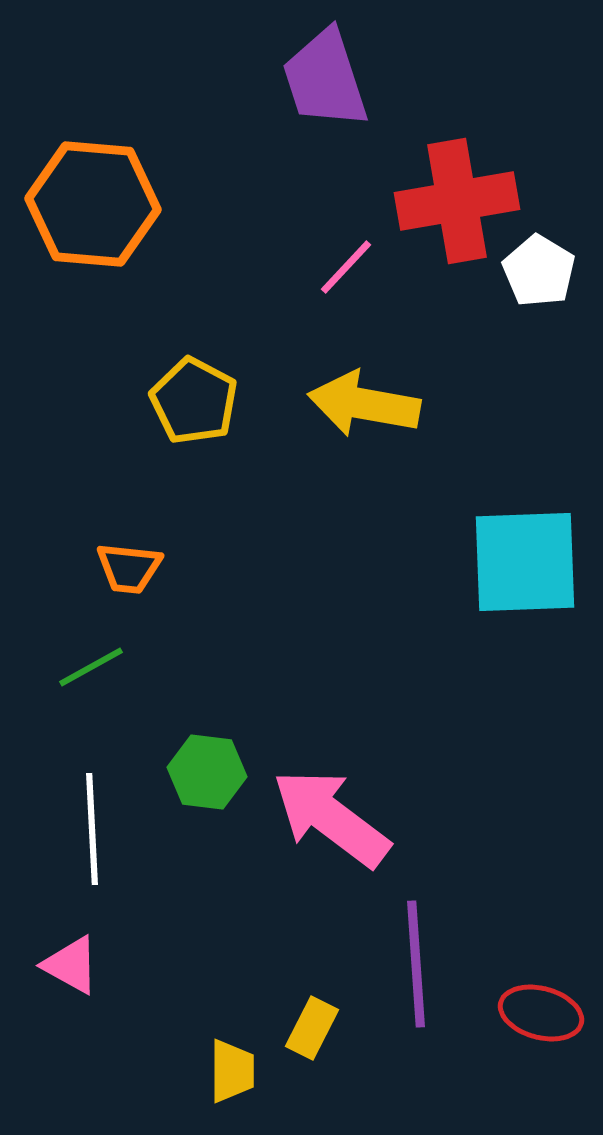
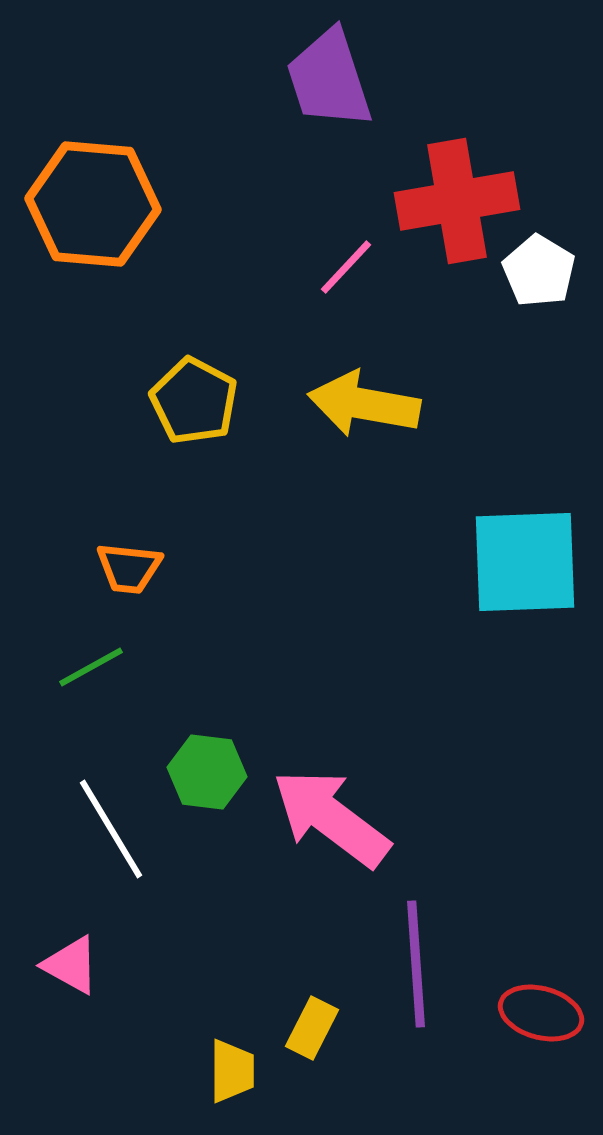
purple trapezoid: moved 4 px right
white line: moved 19 px right; rotated 28 degrees counterclockwise
